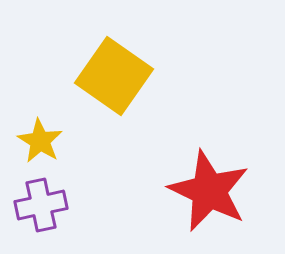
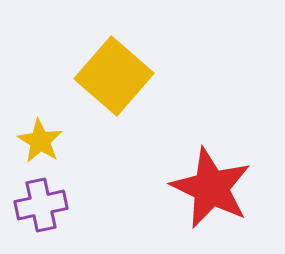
yellow square: rotated 6 degrees clockwise
red star: moved 2 px right, 3 px up
